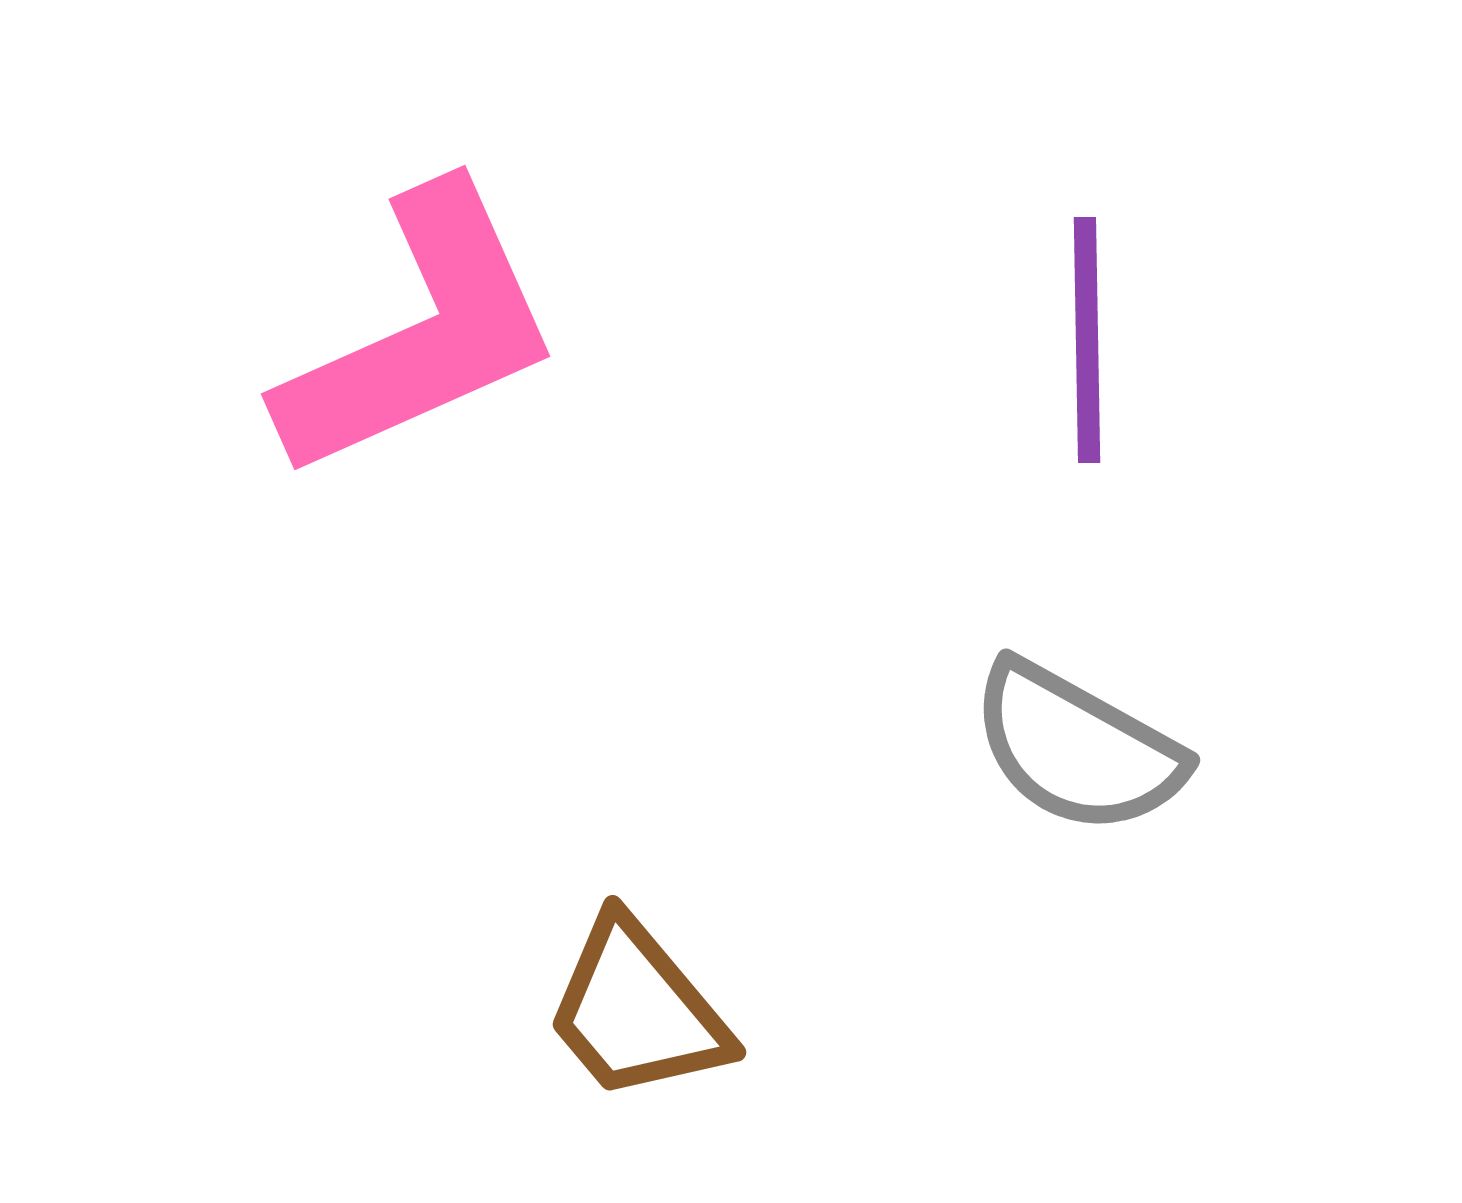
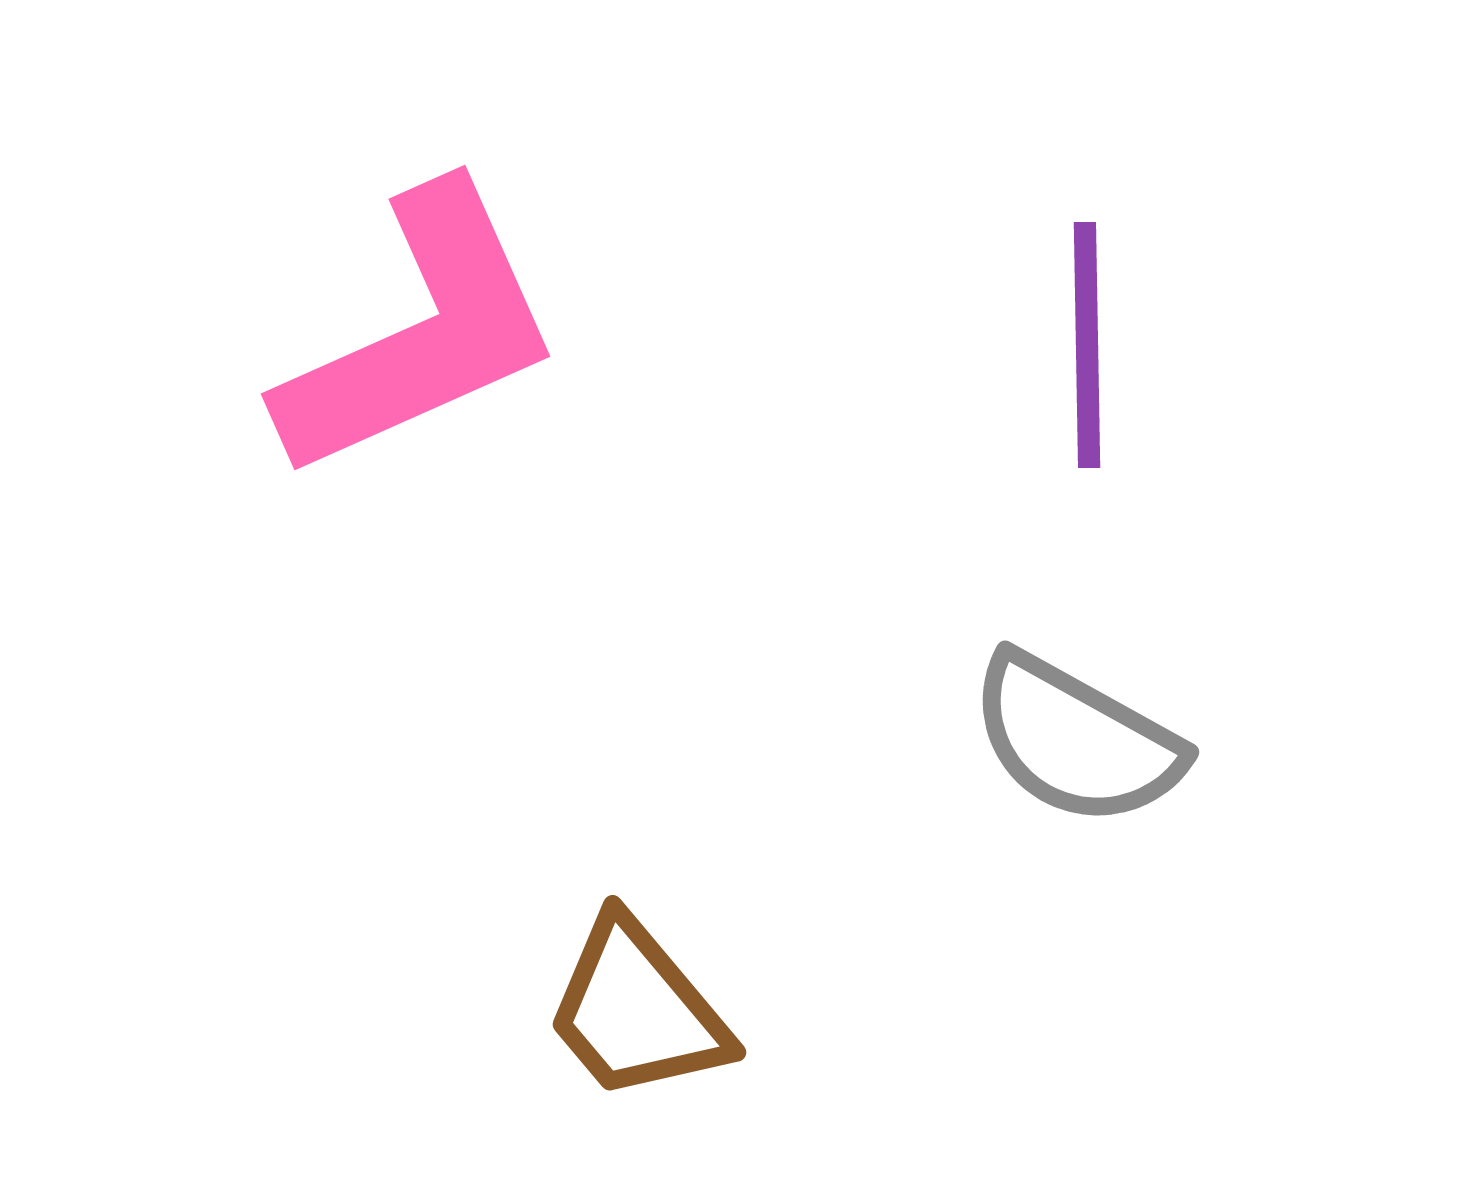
purple line: moved 5 px down
gray semicircle: moved 1 px left, 8 px up
